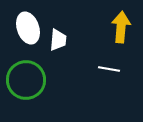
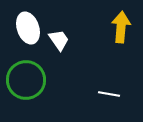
white trapezoid: moved 1 px right; rotated 40 degrees counterclockwise
white line: moved 25 px down
